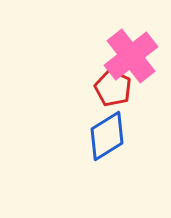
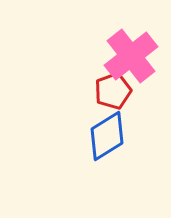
red pentagon: moved 3 px down; rotated 27 degrees clockwise
